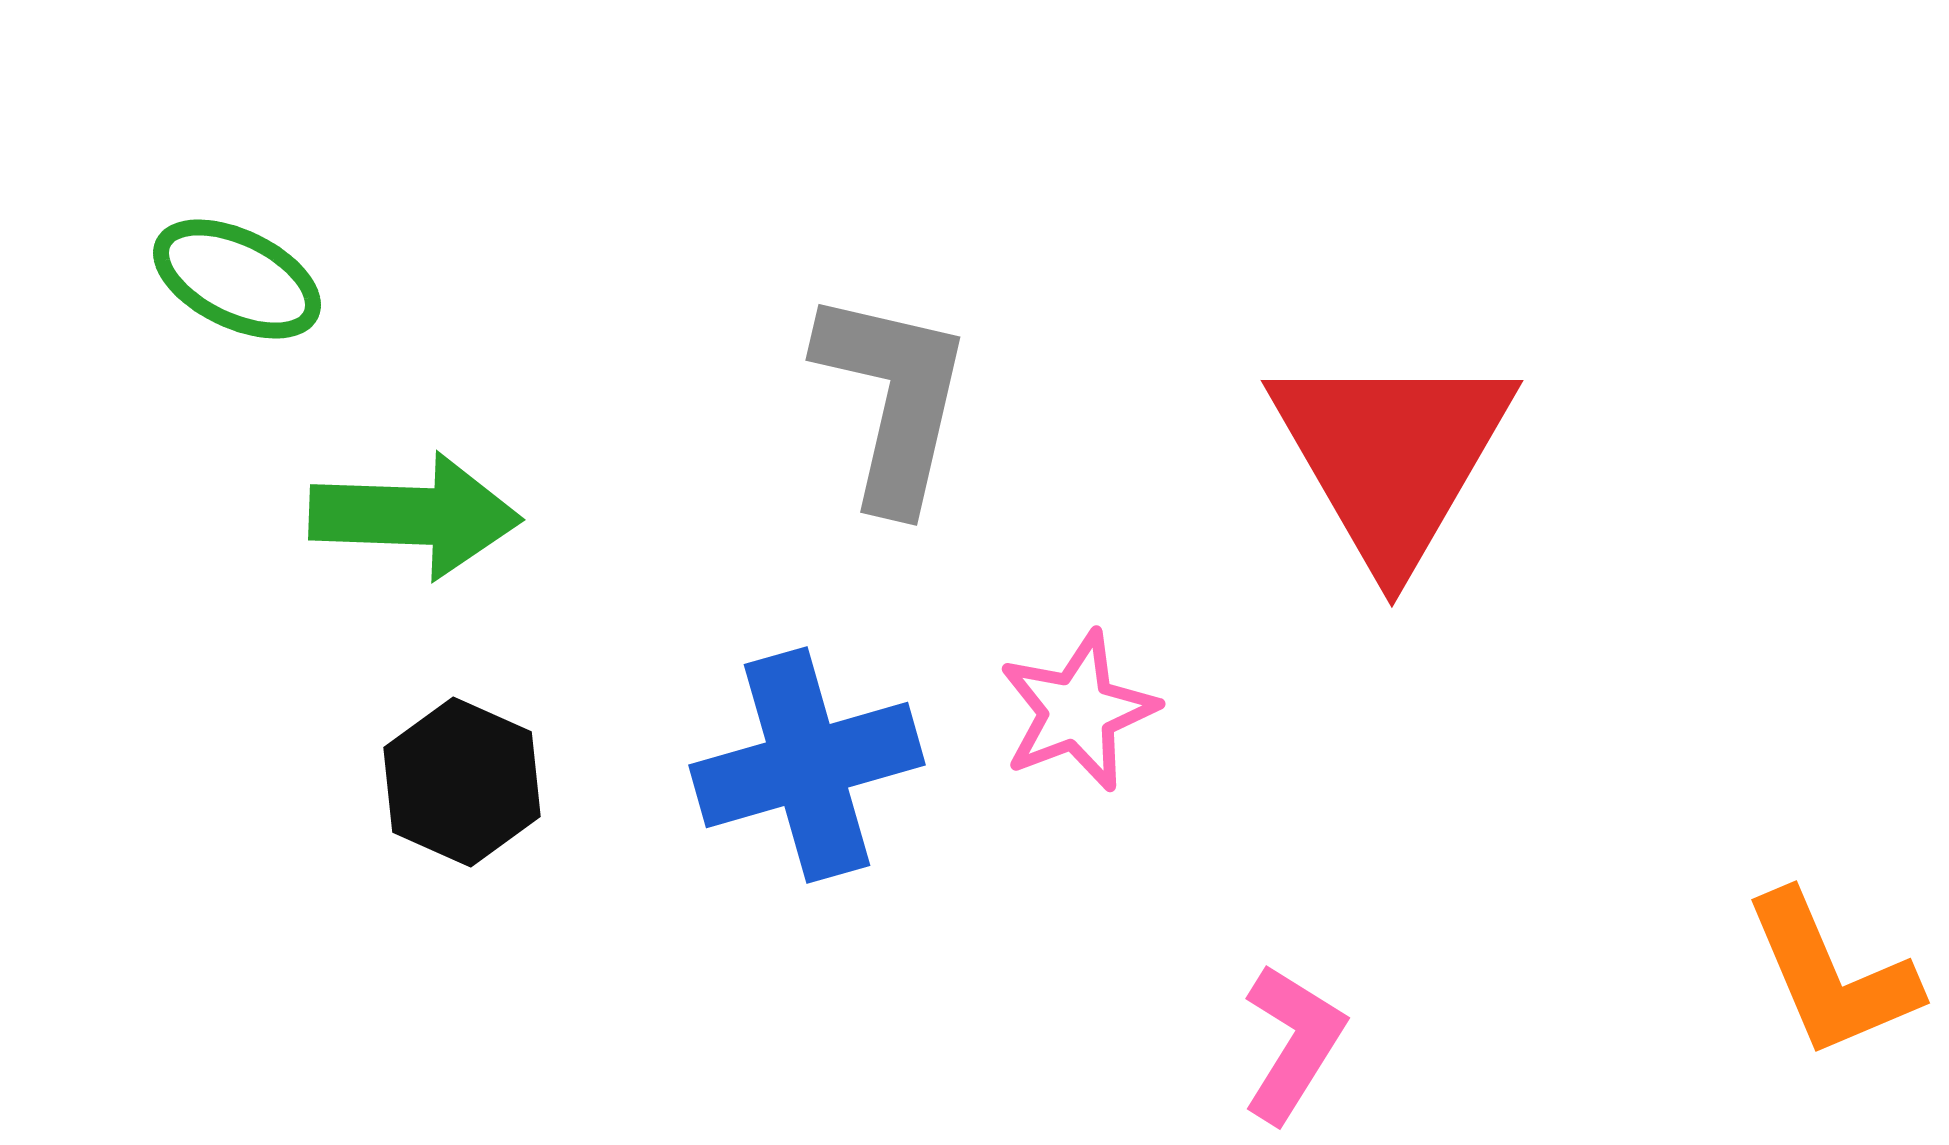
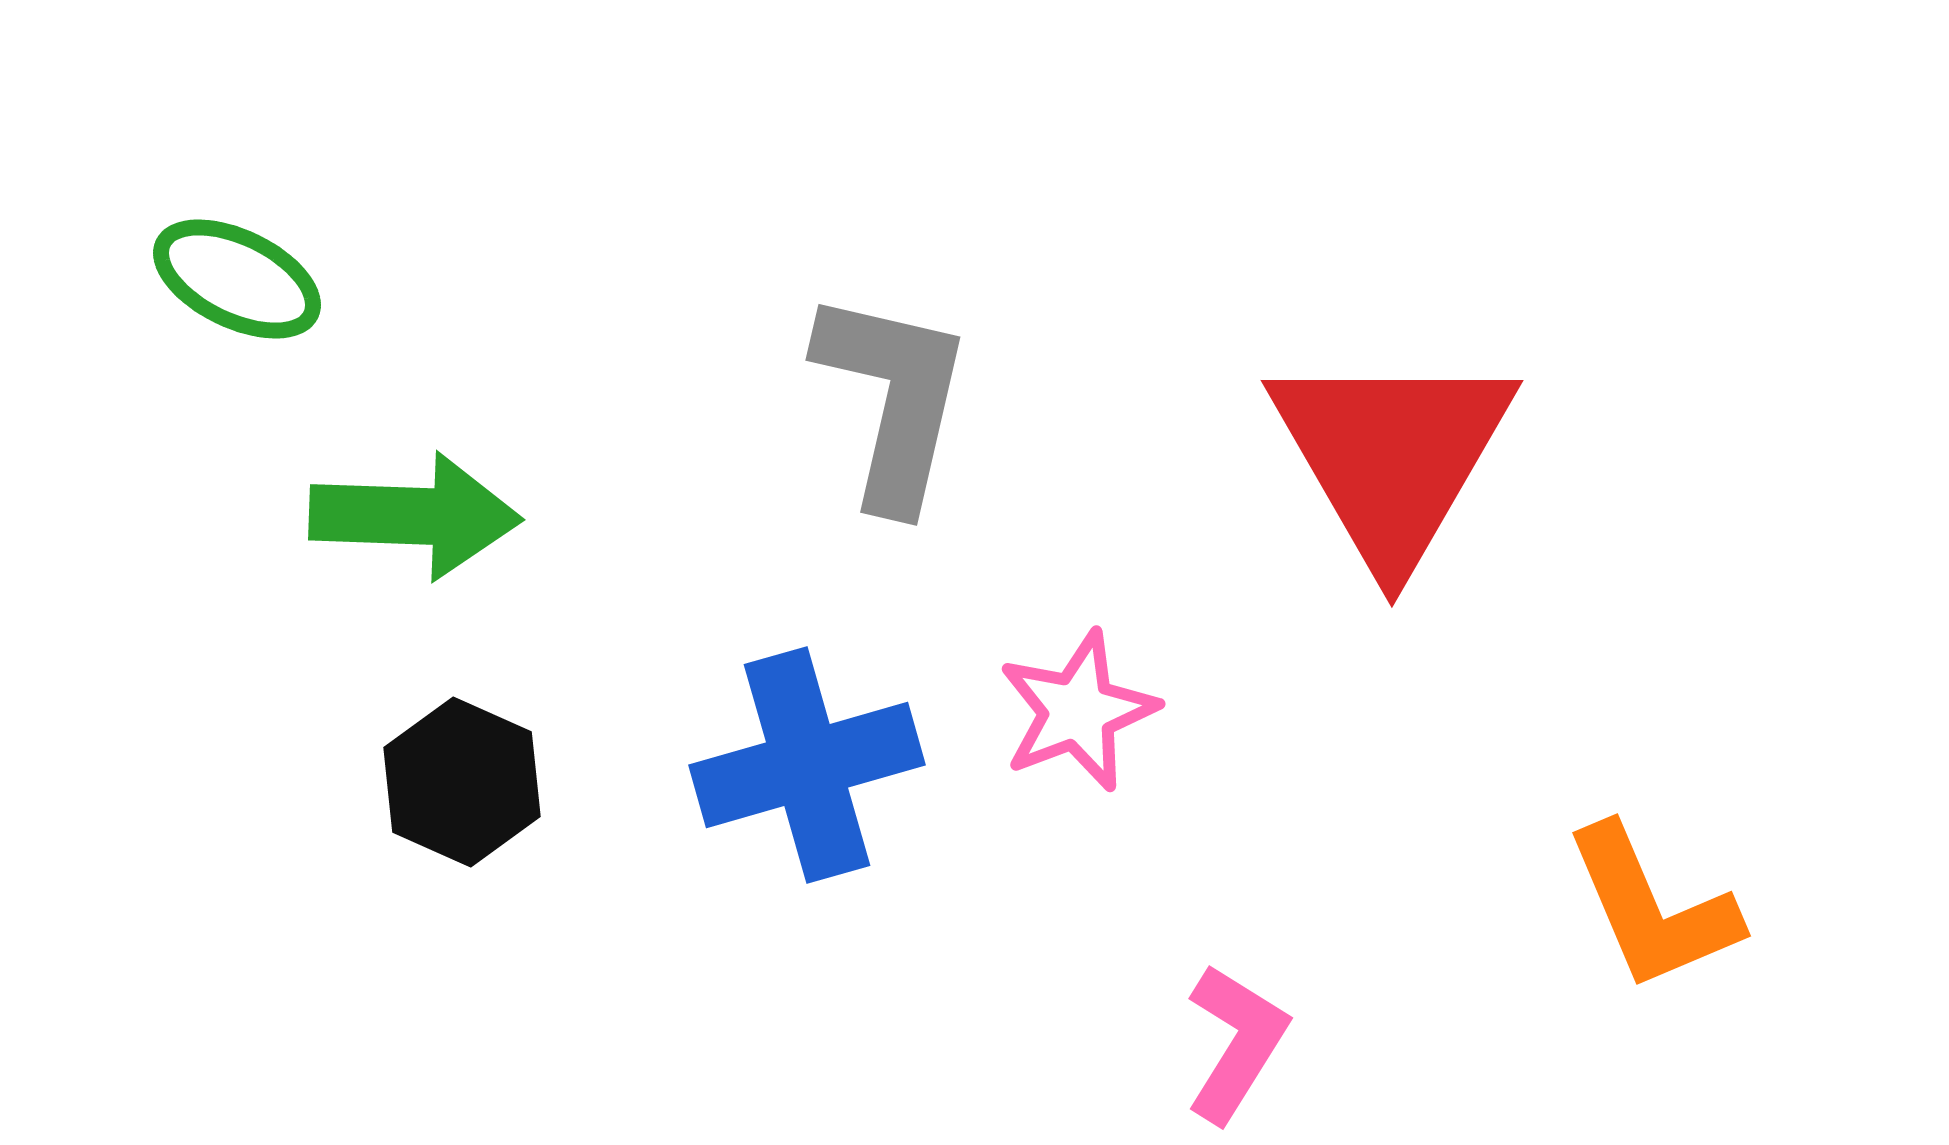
orange L-shape: moved 179 px left, 67 px up
pink L-shape: moved 57 px left
